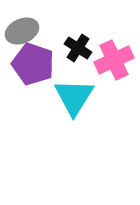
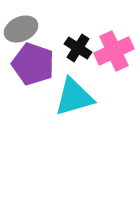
gray ellipse: moved 1 px left, 2 px up
pink cross: moved 9 px up
cyan triangle: rotated 42 degrees clockwise
